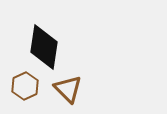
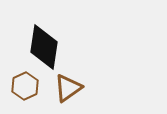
brown triangle: moved 1 px up; rotated 40 degrees clockwise
